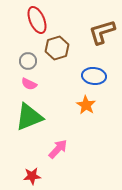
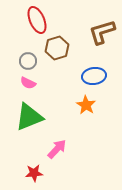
blue ellipse: rotated 15 degrees counterclockwise
pink semicircle: moved 1 px left, 1 px up
pink arrow: moved 1 px left
red star: moved 2 px right, 3 px up
